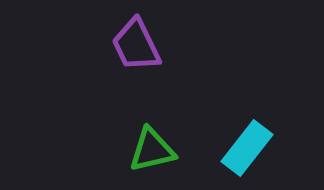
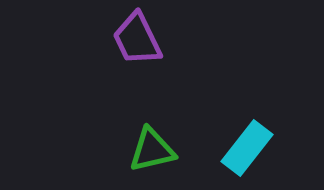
purple trapezoid: moved 1 px right, 6 px up
